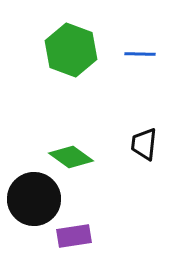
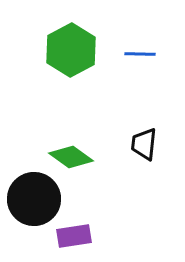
green hexagon: rotated 12 degrees clockwise
